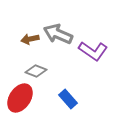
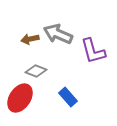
purple L-shape: rotated 40 degrees clockwise
blue rectangle: moved 2 px up
